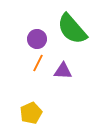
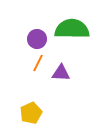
green semicircle: rotated 132 degrees clockwise
purple triangle: moved 2 px left, 2 px down
